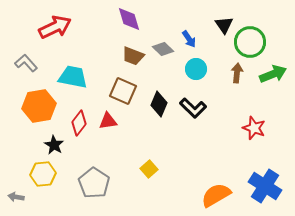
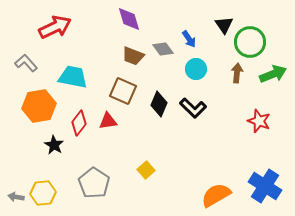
gray diamond: rotated 10 degrees clockwise
red star: moved 5 px right, 7 px up
yellow square: moved 3 px left, 1 px down
yellow hexagon: moved 19 px down
